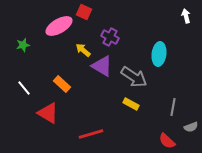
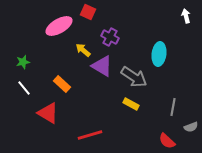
red square: moved 4 px right
green star: moved 17 px down
red line: moved 1 px left, 1 px down
